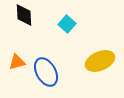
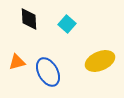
black diamond: moved 5 px right, 4 px down
blue ellipse: moved 2 px right
